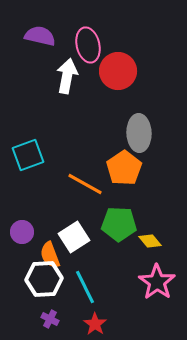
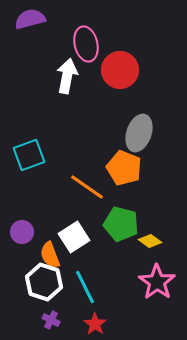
purple semicircle: moved 10 px left, 17 px up; rotated 28 degrees counterclockwise
pink ellipse: moved 2 px left, 1 px up
red circle: moved 2 px right, 1 px up
gray ellipse: rotated 21 degrees clockwise
cyan square: moved 1 px right
orange pentagon: rotated 16 degrees counterclockwise
orange line: moved 2 px right, 3 px down; rotated 6 degrees clockwise
green pentagon: moved 2 px right; rotated 12 degrees clockwise
yellow diamond: rotated 15 degrees counterclockwise
white hexagon: moved 3 px down; rotated 21 degrees clockwise
purple cross: moved 1 px right, 1 px down
